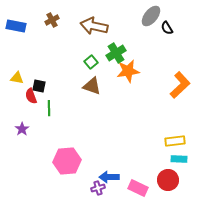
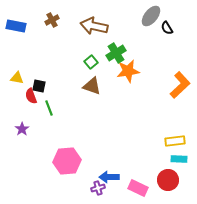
green line: rotated 21 degrees counterclockwise
